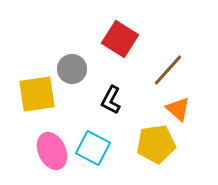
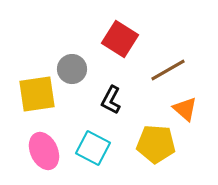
brown line: rotated 18 degrees clockwise
orange triangle: moved 7 px right
yellow pentagon: rotated 12 degrees clockwise
pink ellipse: moved 8 px left
